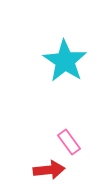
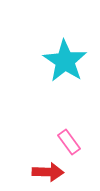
red arrow: moved 1 px left, 2 px down; rotated 8 degrees clockwise
